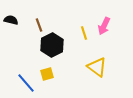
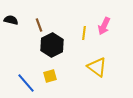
yellow line: rotated 24 degrees clockwise
yellow square: moved 3 px right, 2 px down
